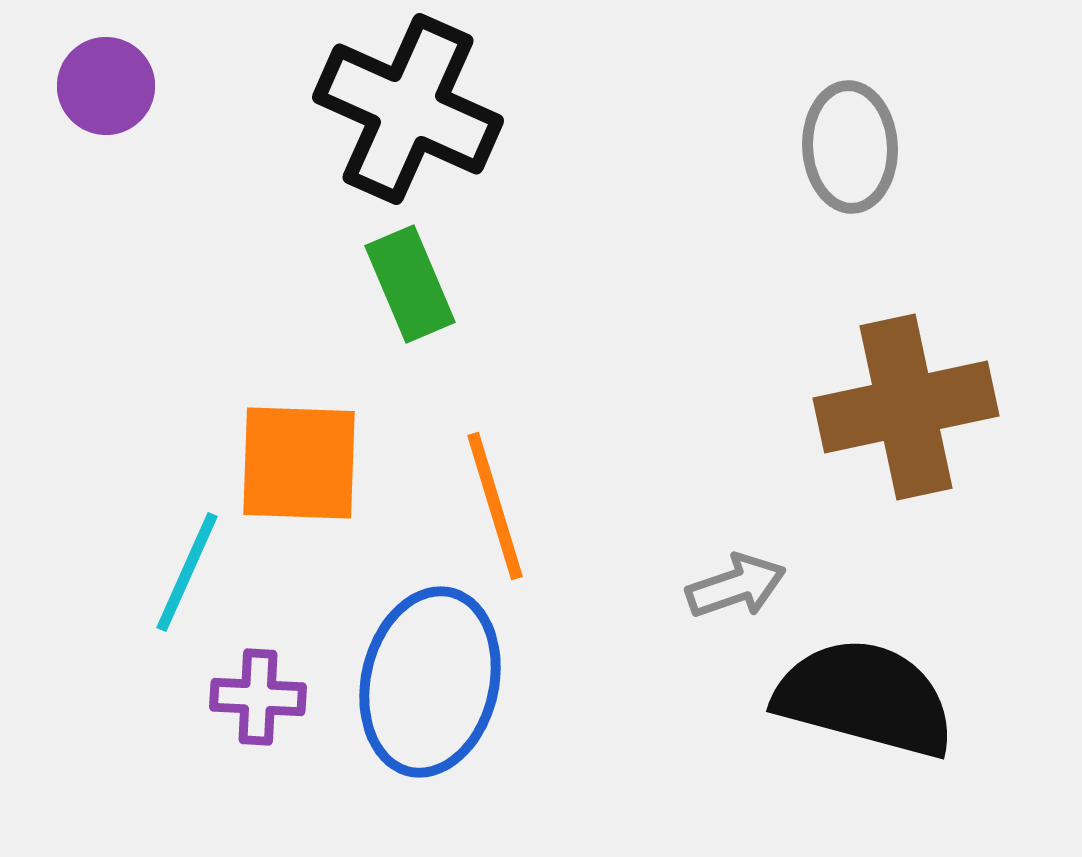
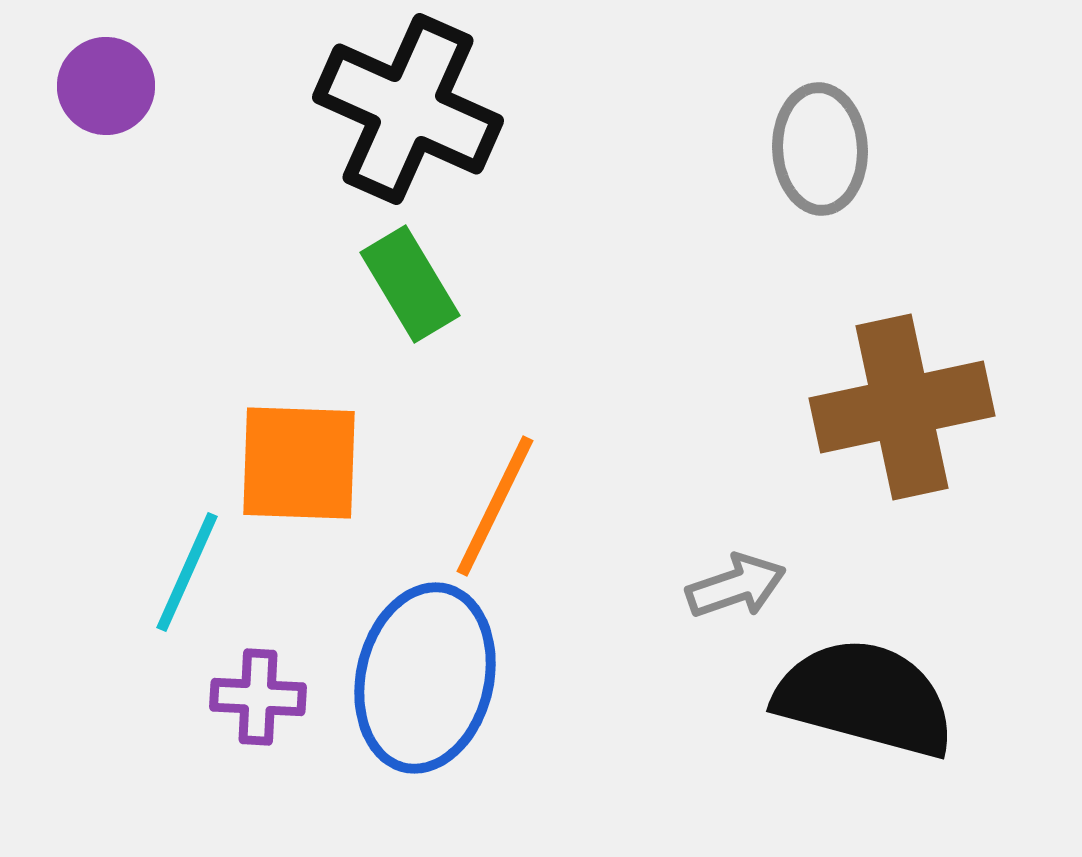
gray ellipse: moved 30 px left, 2 px down
green rectangle: rotated 8 degrees counterclockwise
brown cross: moved 4 px left
orange line: rotated 43 degrees clockwise
blue ellipse: moved 5 px left, 4 px up
